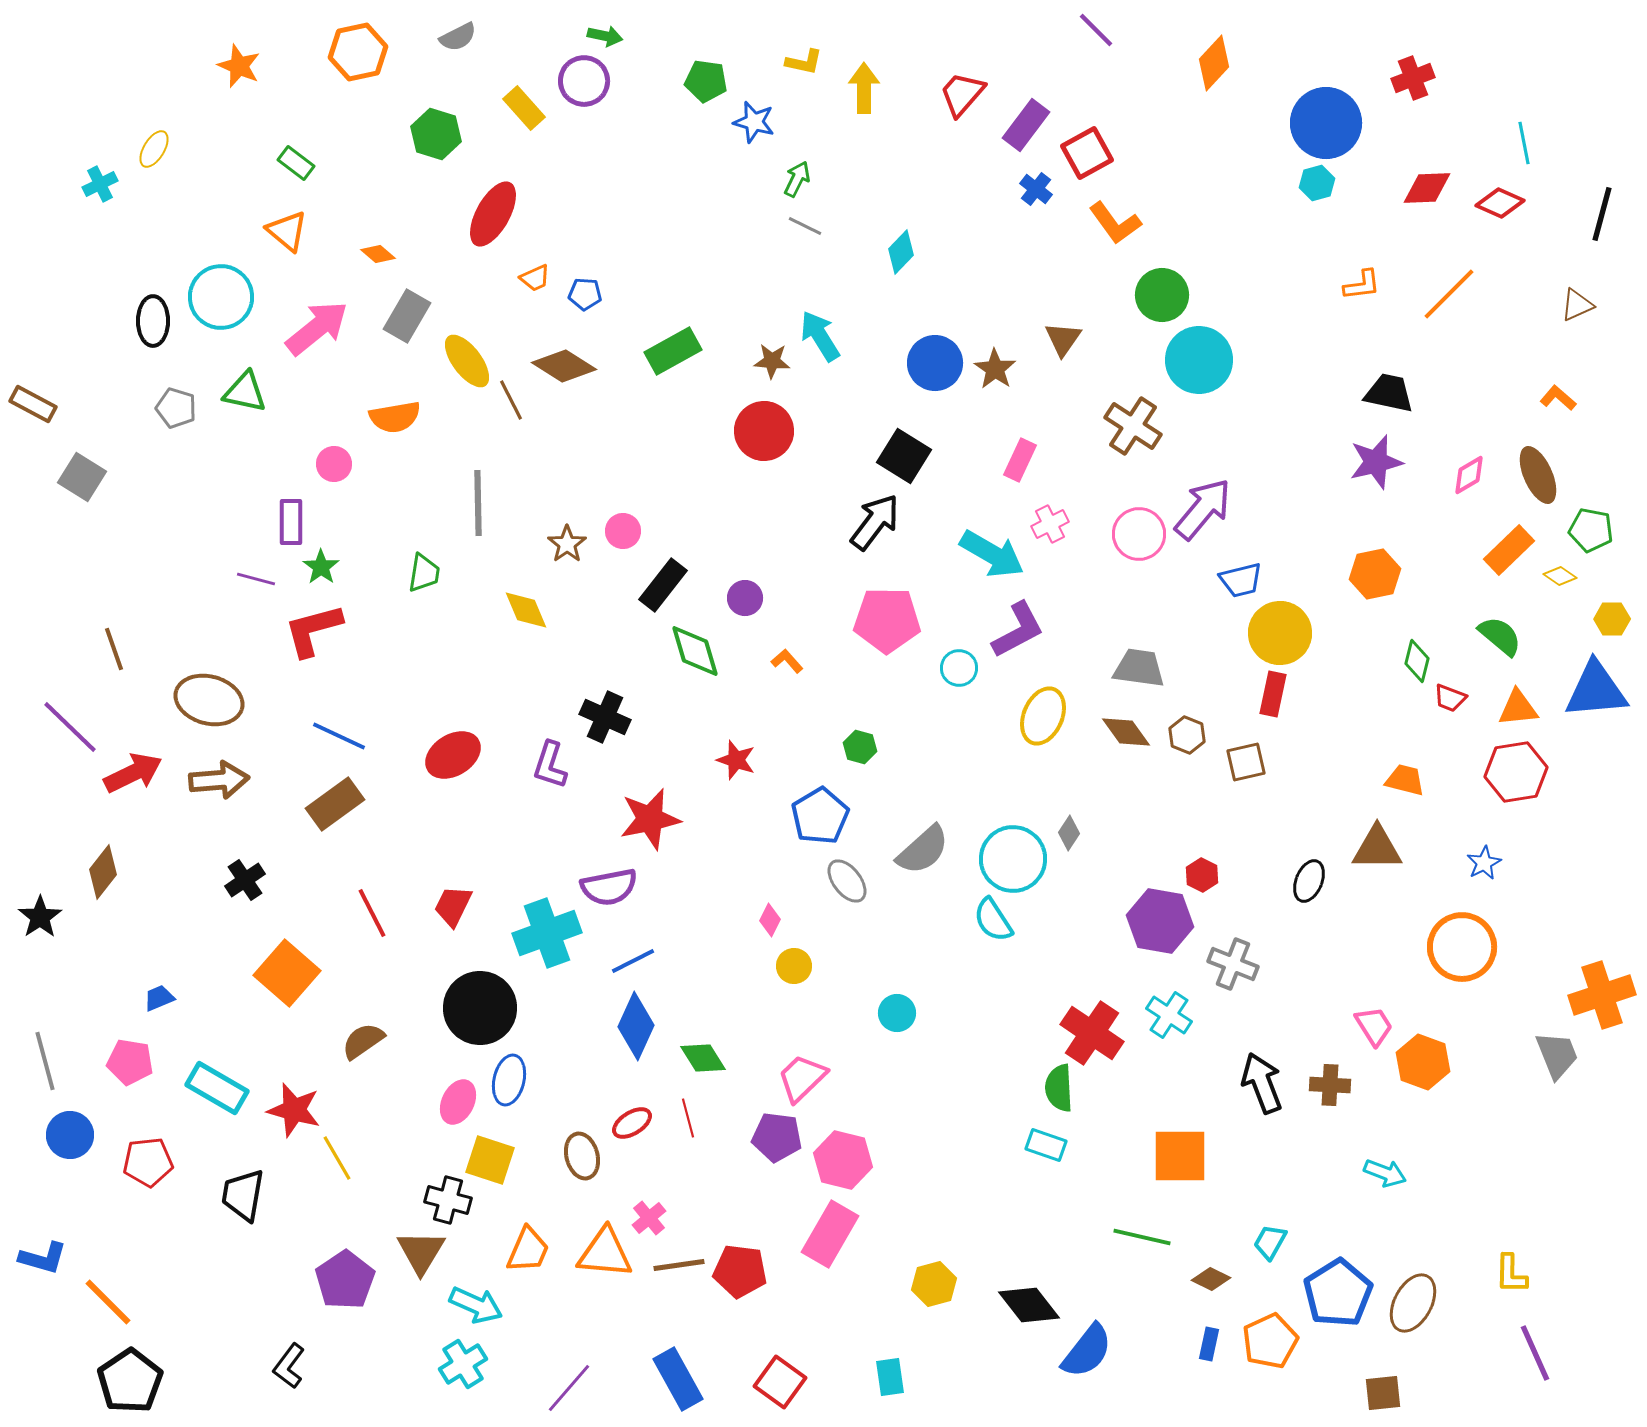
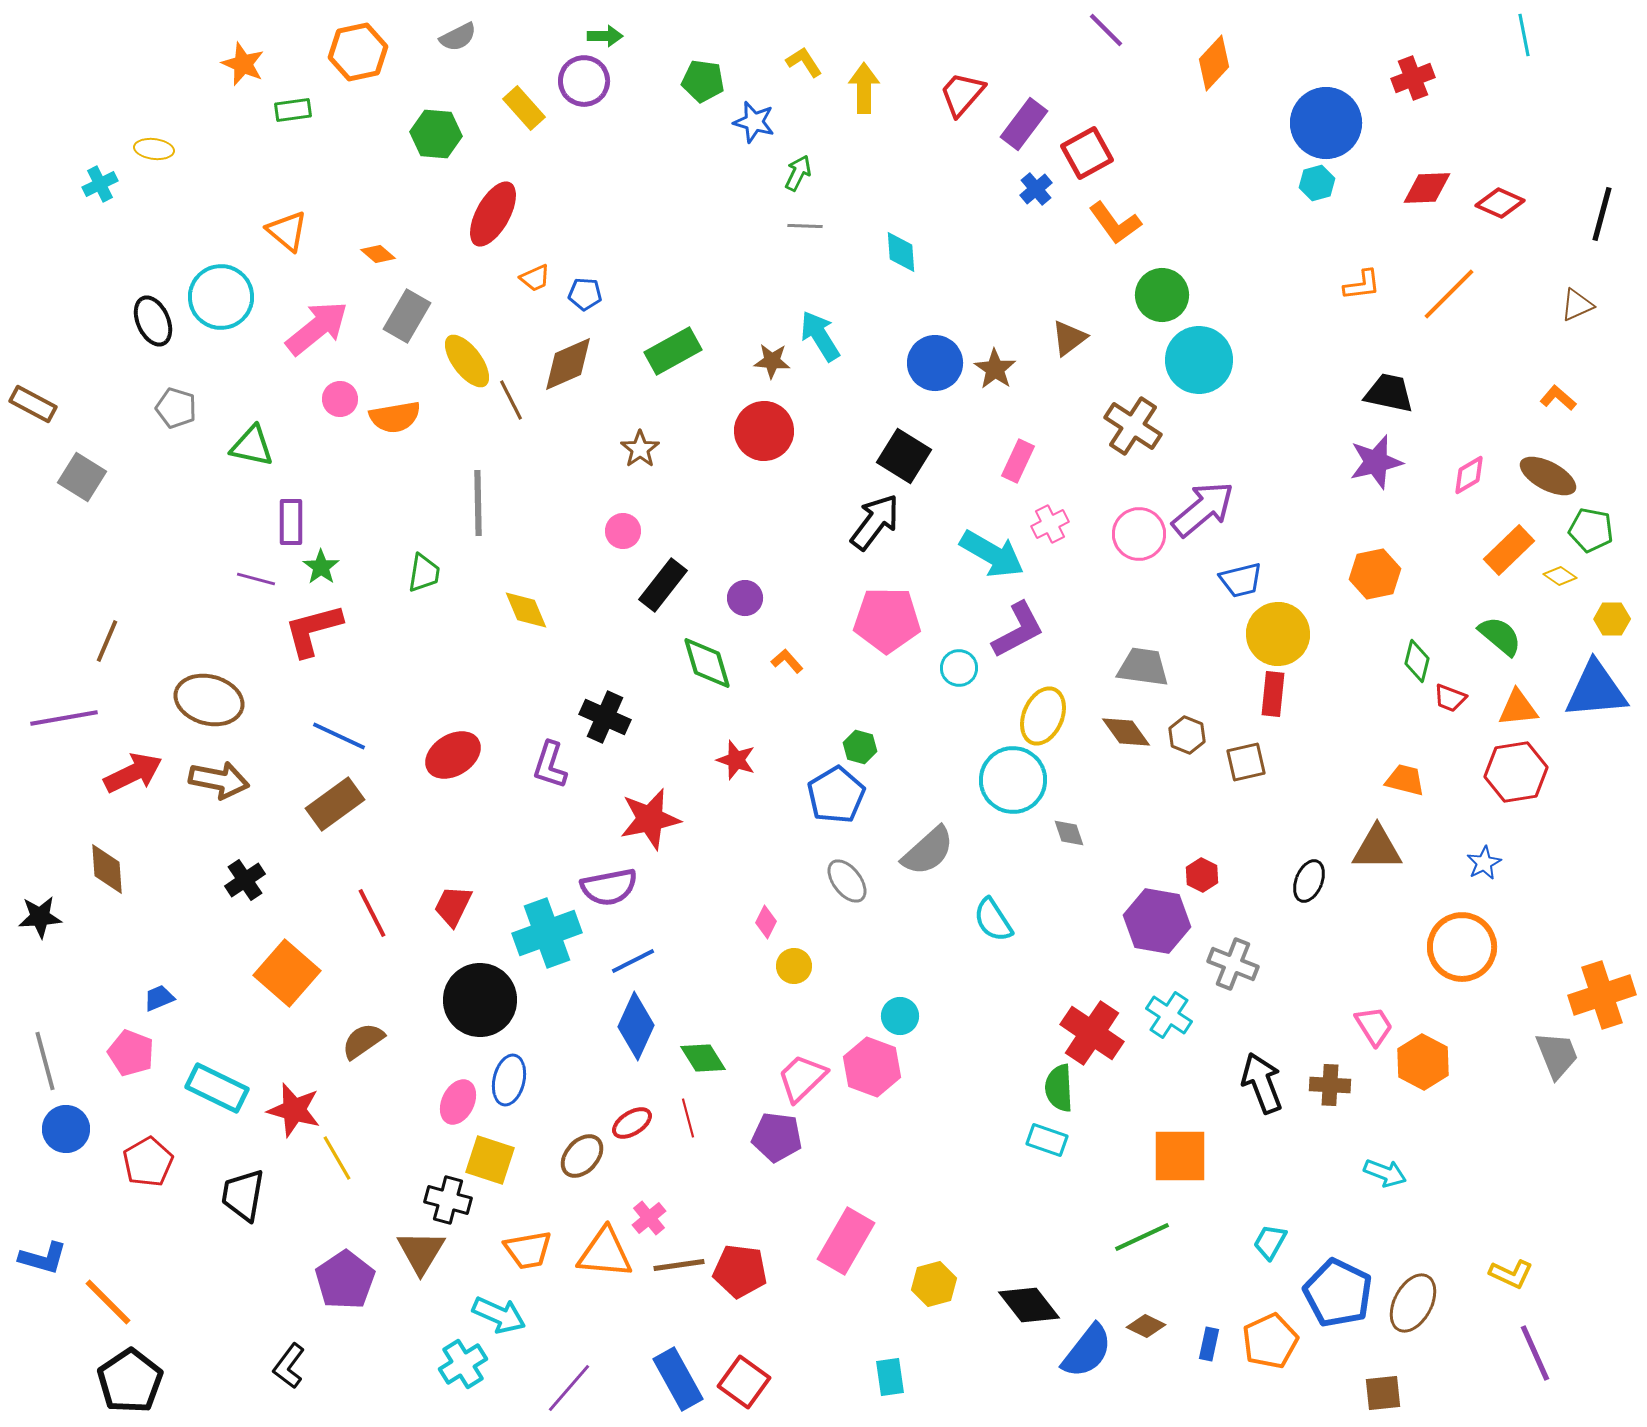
purple line at (1096, 30): moved 10 px right
green arrow at (605, 36): rotated 12 degrees counterclockwise
yellow L-shape at (804, 62): rotated 135 degrees counterclockwise
orange star at (239, 66): moved 4 px right, 2 px up
green pentagon at (706, 81): moved 3 px left
purple rectangle at (1026, 125): moved 2 px left, 1 px up
green hexagon at (436, 134): rotated 12 degrees counterclockwise
cyan line at (1524, 143): moved 108 px up
yellow ellipse at (154, 149): rotated 66 degrees clockwise
green rectangle at (296, 163): moved 3 px left, 53 px up; rotated 45 degrees counterclockwise
green arrow at (797, 179): moved 1 px right, 6 px up
blue cross at (1036, 189): rotated 12 degrees clockwise
gray line at (805, 226): rotated 24 degrees counterclockwise
cyan diamond at (901, 252): rotated 48 degrees counterclockwise
black ellipse at (153, 321): rotated 24 degrees counterclockwise
brown triangle at (1063, 339): moved 6 px right, 1 px up; rotated 18 degrees clockwise
brown diamond at (564, 366): moved 4 px right, 2 px up; rotated 56 degrees counterclockwise
green triangle at (245, 392): moved 7 px right, 54 px down
pink rectangle at (1020, 460): moved 2 px left, 1 px down
pink circle at (334, 464): moved 6 px right, 65 px up
brown ellipse at (1538, 475): moved 10 px right, 1 px down; rotated 38 degrees counterclockwise
purple arrow at (1203, 509): rotated 10 degrees clockwise
brown star at (567, 544): moved 73 px right, 95 px up
yellow circle at (1280, 633): moved 2 px left, 1 px down
brown line at (114, 649): moved 7 px left, 8 px up; rotated 42 degrees clockwise
green diamond at (695, 651): moved 12 px right, 12 px down
gray trapezoid at (1139, 668): moved 4 px right, 1 px up
red rectangle at (1273, 694): rotated 6 degrees counterclockwise
purple line at (70, 727): moved 6 px left, 9 px up; rotated 54 degrees counterclockwise
brown arrow at (219, 780): rotated 16 degrees clockwise
blue pentagon at (820, 816): moved 16 px right, 21 px up
gray diamond at (1069, 833): rotated 52 degrees counterclockwise
gray semicircle at (923, 850): moved 5 px right, 1 px down
cyan circle at (1013, 859): moved 79 px up
brown diamond at (103, 872): moved 4 px right, 3 px up; rotated 42 degrees counterclockwise
black star at (40, 917): rotated 30 degrees clockwise
pink diamond at (770, 920): moved 4 px left, 2 px down
purple hexagon at (1160, 921): moved 3 px left
black circle at (480, 1008): moved 8 px up
cyan circle at (897, 1013): moved 3 px right, 3 px down
pink pentagon at (130, 1062): moved 1 px right, 9 px up; rotated 12 degrees clockwise
orange hexagon at (1423, 1062): rotated 8 degrees clockwise
cyan rectangle at (217, 1088): rotated 4 degrees counterclockwise
blue circle at (70, 1135): moved 4 px left, 6 px up
cyan rectangle at (1046, 1145): moved 1 px right, 5 px up
brown ellipse at (582, 1156): rotated 57 degrees clockwise
pink hexagon at (843, 1160): moved 29 px right, 93 px up; rotated 6 degrees clockwise
red pentagon at (148, 1162): rotated 24 degrees counterclockwise
pink rectangle at (830, 1234): moved 16 px right, 7 px down
green line at (1142, 1237): rotated 38 degrees counterclockwise
orange trapezoid at (528, 1250): rotated 57 degrees clockwise
yellow L-shape at (1511, 1274): rotated 66 degrees counterclockwise
brown diamond at (1211, 1279): moved 65 px left, 47 px down
blue pentagon at (1338, 1293): rotated 14 degrees counterclockwise
cyan arrow at (476, 1305): moved 23 px right, 10 px down
red square at (780, 1382): moved 36 px left
